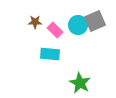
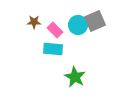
brown star: moved 1 px left
cyan rectangle: moved 3 px right, 5 px up
green star: moved 5 px left, 6 px up
